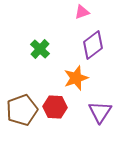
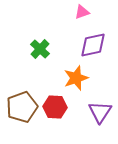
purple diamond: rotated 24 degrees clockwise
brown pentagon: moved 3 px up
